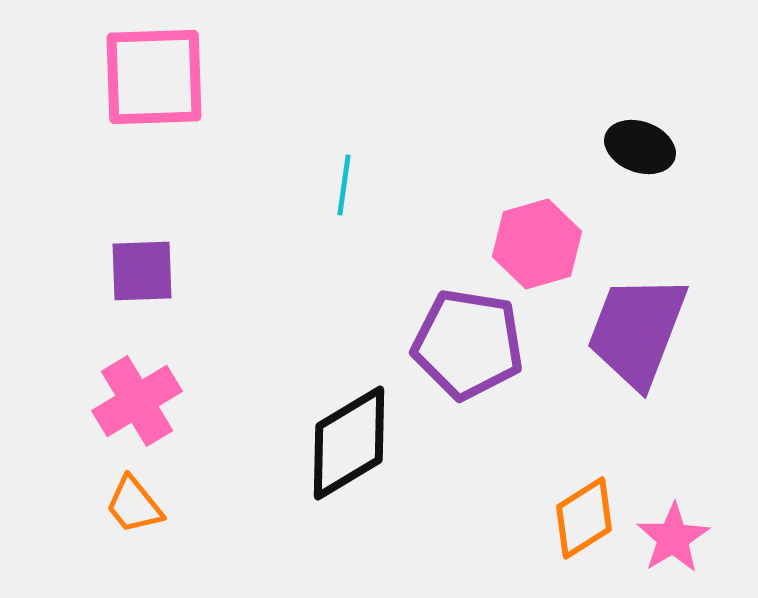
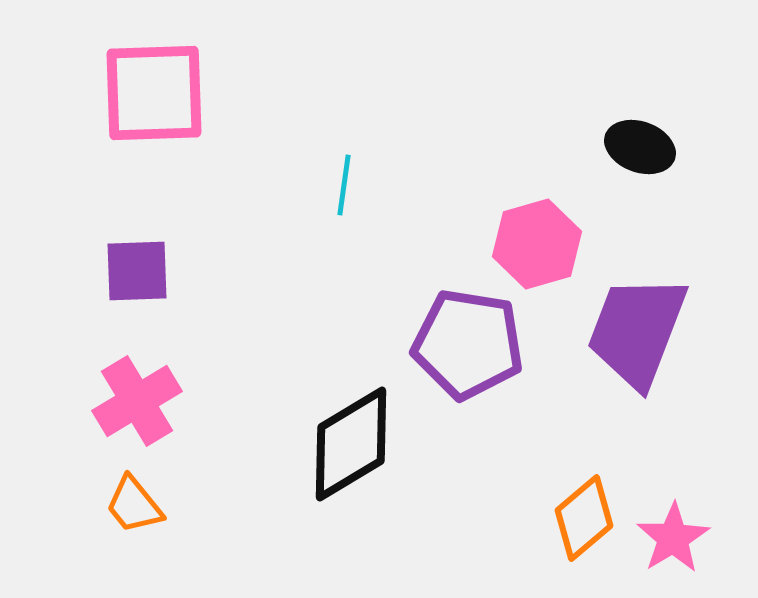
pink square: moved 16 px down
purple square: moved 5 px left
black diamond: moved 2 px right, 1 px down
orange diamond: rotated 8 degrees counterclockwise
